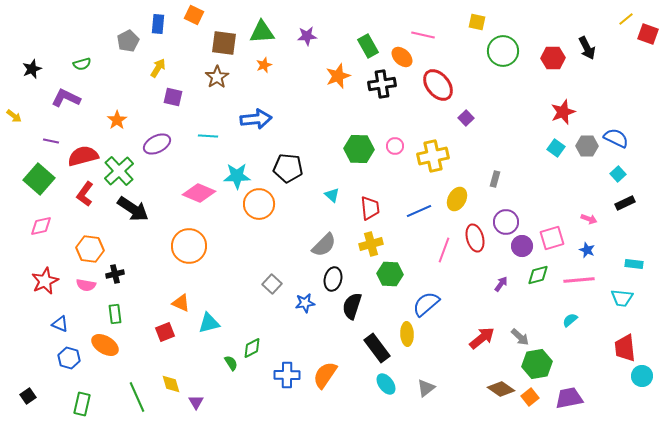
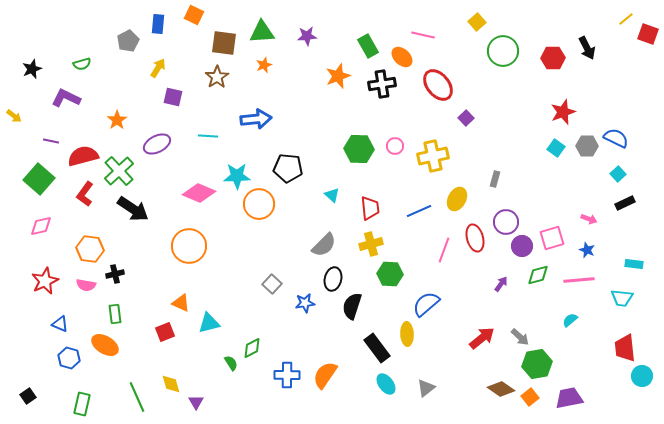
yellow square at (477, 22): rotated 36 degrees clockwise
